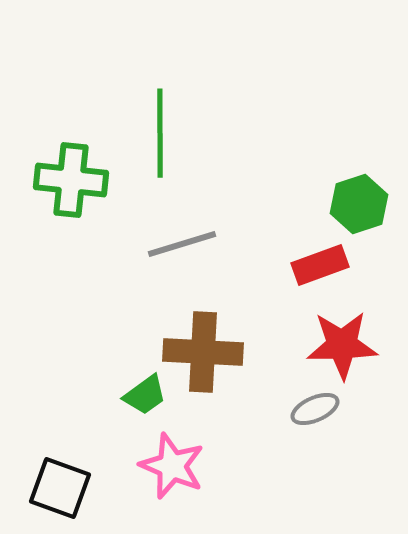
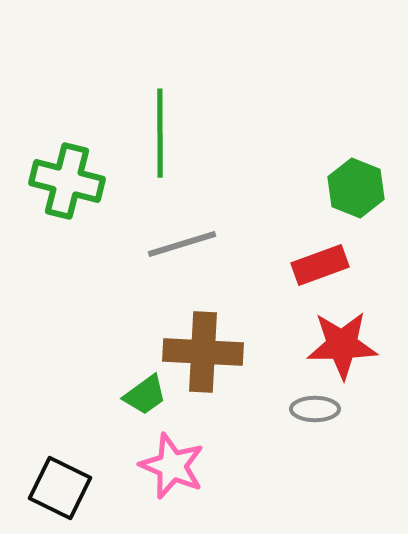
green cross: moved 4 px left, 1 px down; rotated 8 degrees clockwise
green hexagon: moved 3 px left, 16 px up; rotated 20 degrees counterclockwise
gray ellipse: rotated 24 degrees clockwise
black square: rotated 6 degrees clockwise
